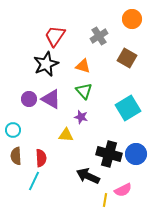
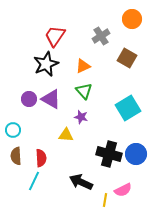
gray cross: moved 2 px right
orange triangle: rotated 42 degrees counterclockwise
black arrow: moved 7 px left, 6 px down
